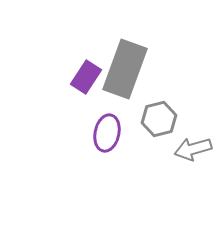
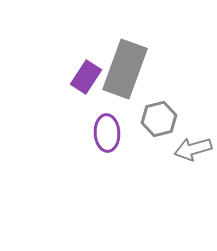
purple ellipse: rotated 15 degrees counterclockwise
